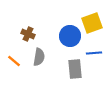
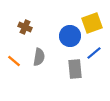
brown cross: moved 3 px left, 7 px up
blue line: rotated 35 degrees counterclockwise
